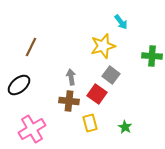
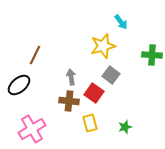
brown line: moved 4 px right, 8 px down
green cross: moved 1 px up
red square: moved 3 px left, 1 px up
green star: rotated 24 degrees clockwise
